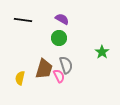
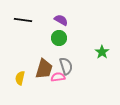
purple semicircle: moved 1 px left, 1 px down
gray semicircle: moved 1 px down
pink semicircle: moved 1 px left, 1 px down; rotated 72 degrees counterclockwise
